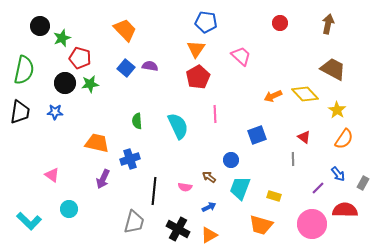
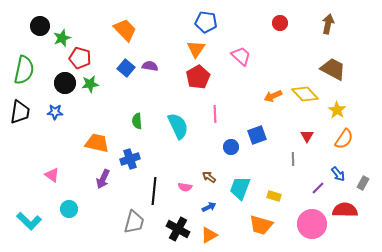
red triangle at (304, 137): moved 3 px right, 1 px up; rotated 24 degrees clockwise
blue circle at (231, 160): moved 13 px up
